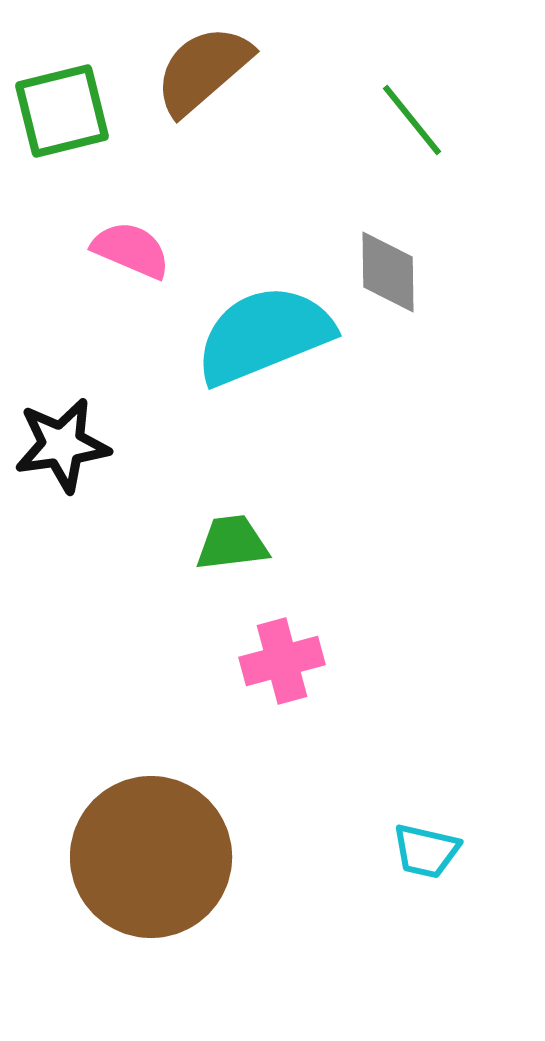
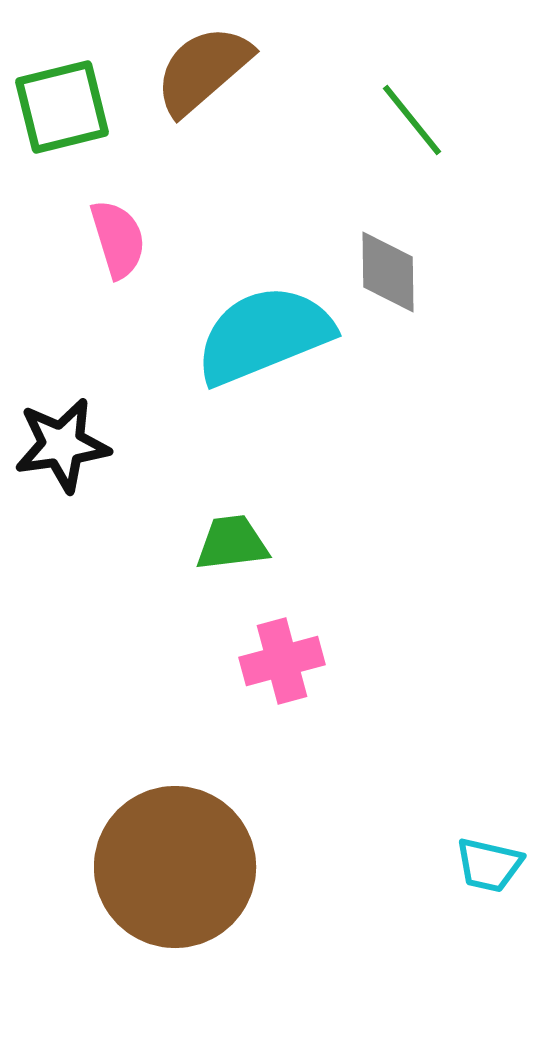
green square: moved 4 px up
pink semicircle: moved 13 px left, 11 px up; rotated 50 degrees clockwise
cyan trapezoid: moved 63 px right, 14 px down
brown circle: moved 24 px right, 10 px down
